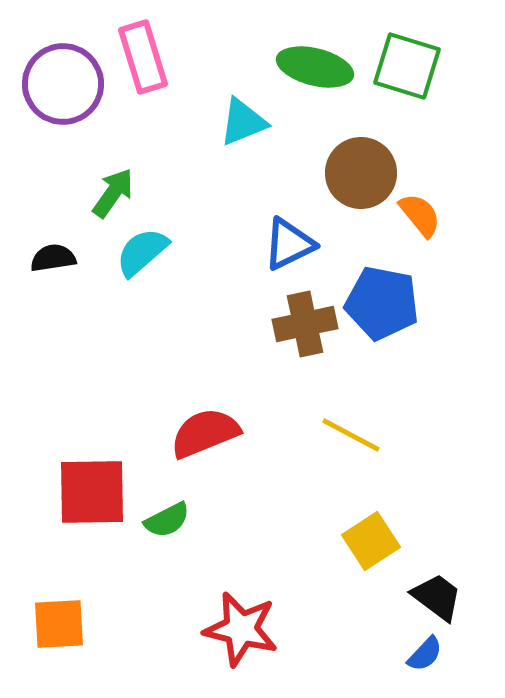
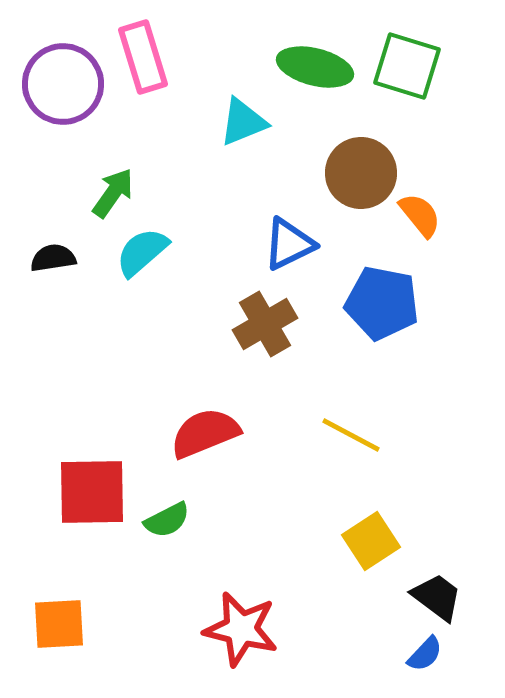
brown cross: moved 40 px left; rotated 18 degrees counterclockwise
